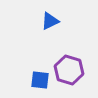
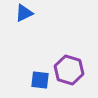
blue triangle: moved 26 px left, 8 px up
